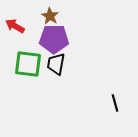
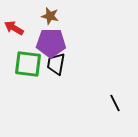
brown star: rotated 18 degrees counterclockwise
red arrow: moved 1 px left, 2 px down
purple pentagon: moved 3 px left, 4 px down
black line: rotated 12 degrees counterclockwise
